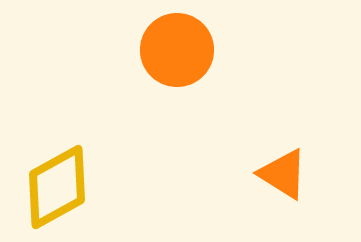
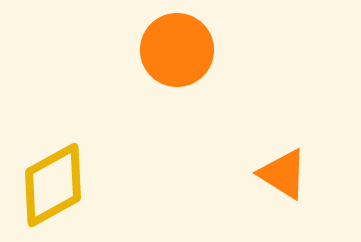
yellow diamond: moved 4 px left, 2 px up
